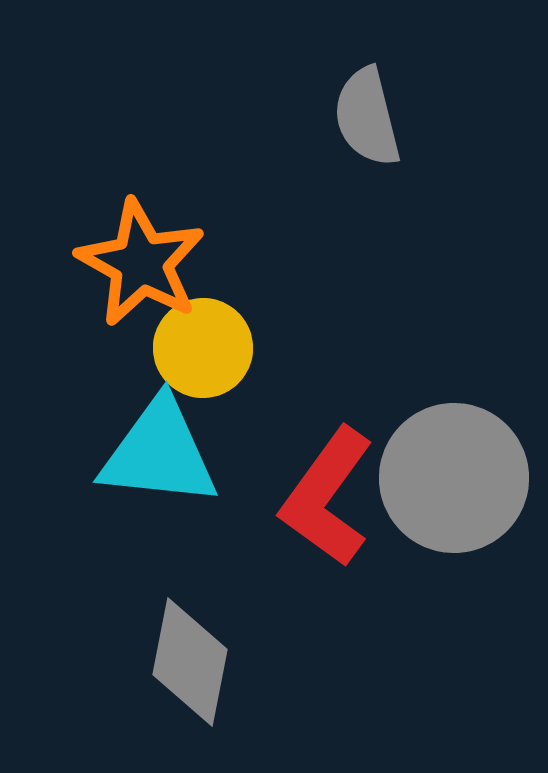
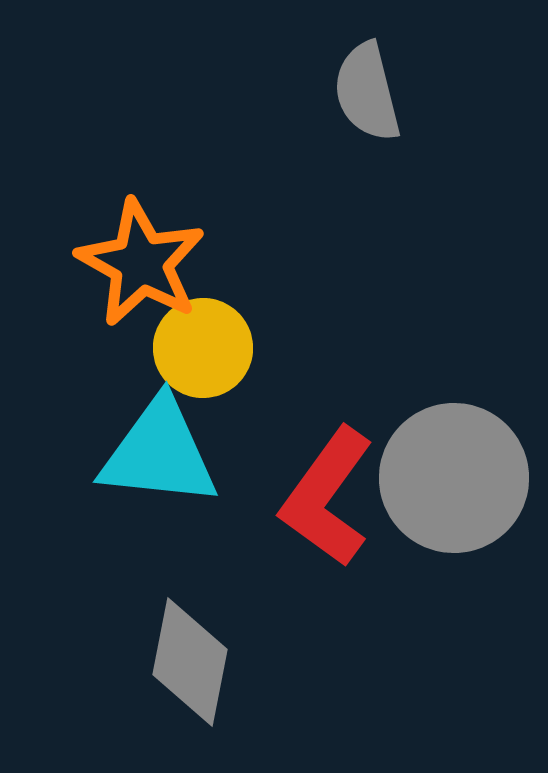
gray semicircle: moved 25 px up
